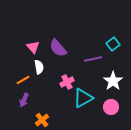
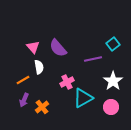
orange cross: moved 13 px up
